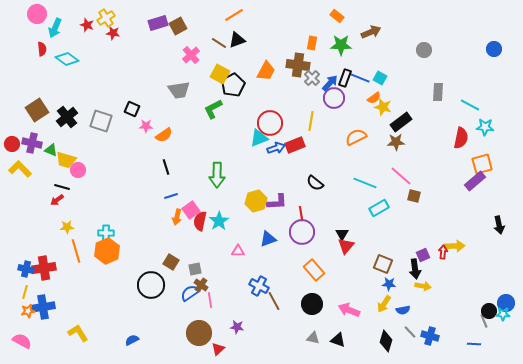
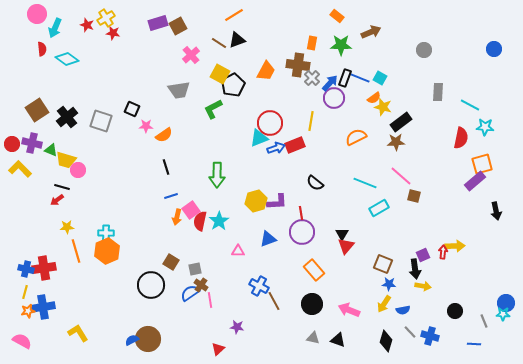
black arrow at (499, 225): moved 3 px left, 14 px up
black circle at (489, 311): moved 34 px left
brown circle at (199, 333): moved 51 px left, 6 px down
